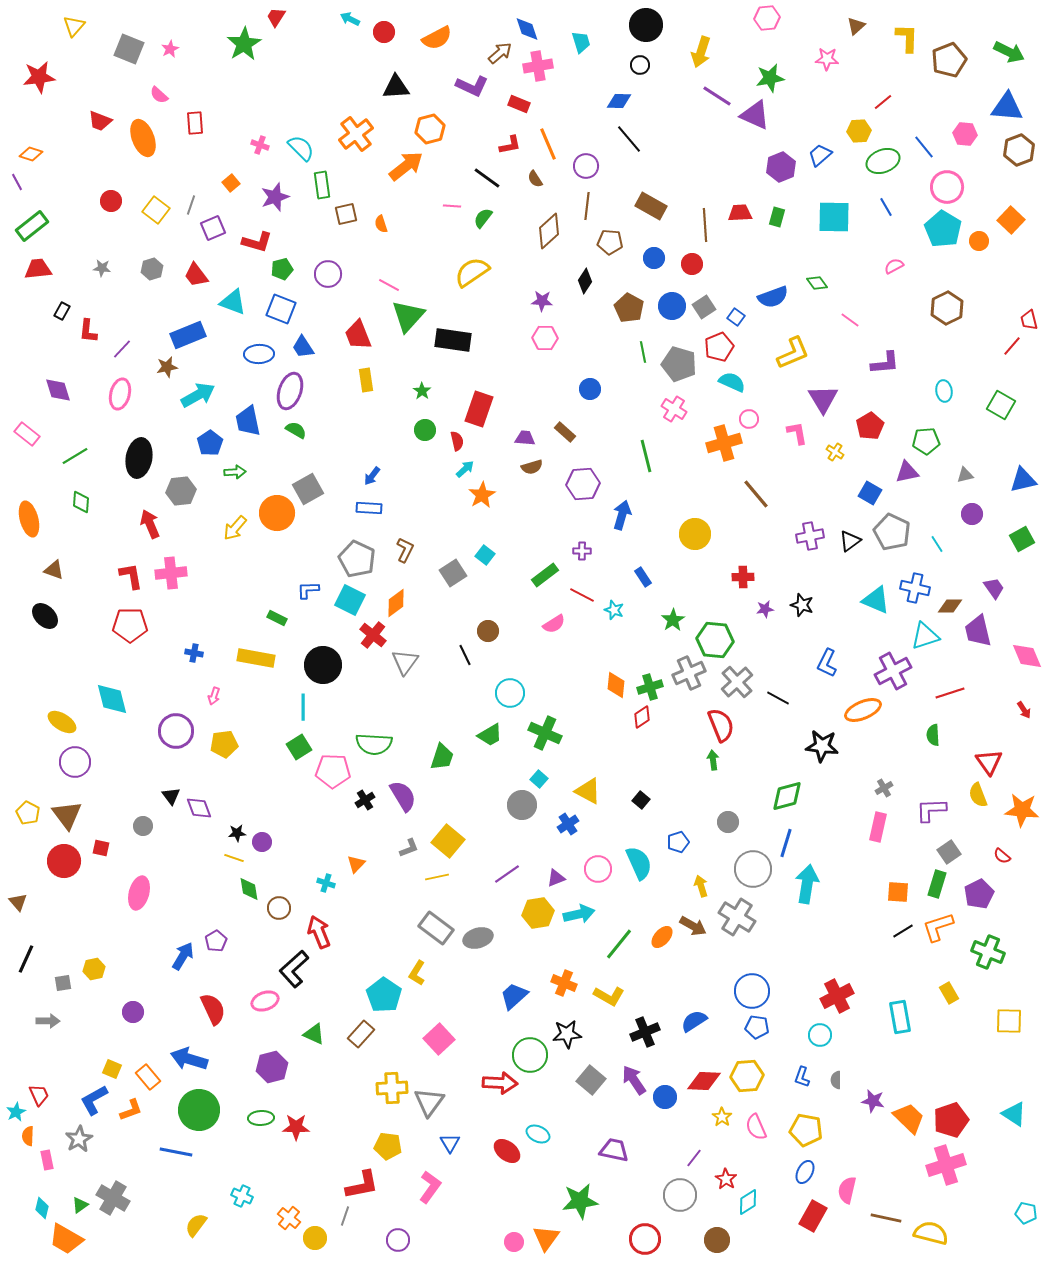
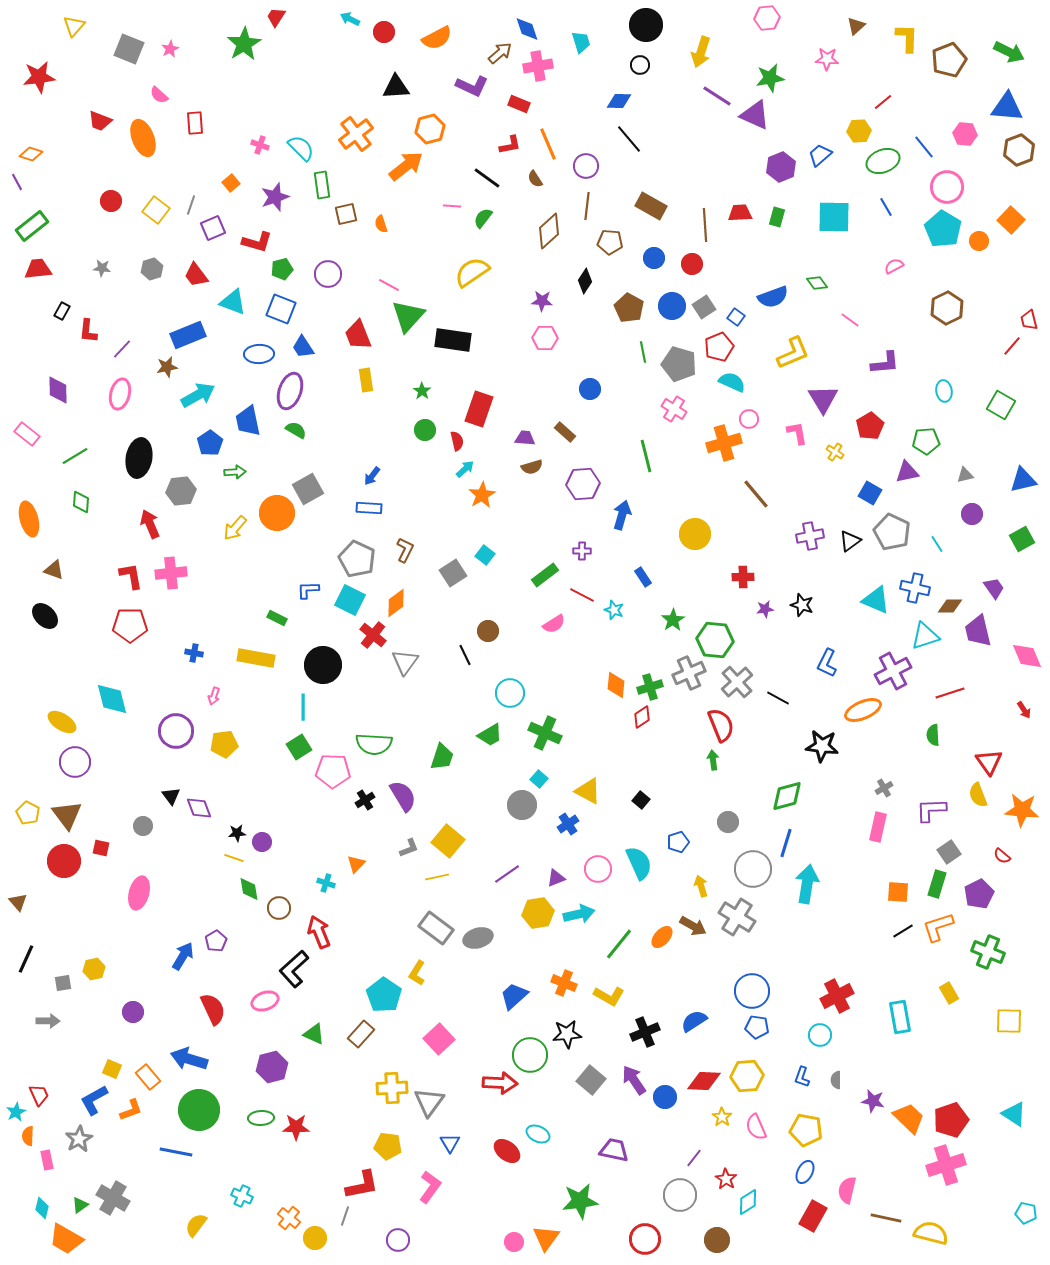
purple diamond at (58, 390): rotated 16 degrees clockwise
